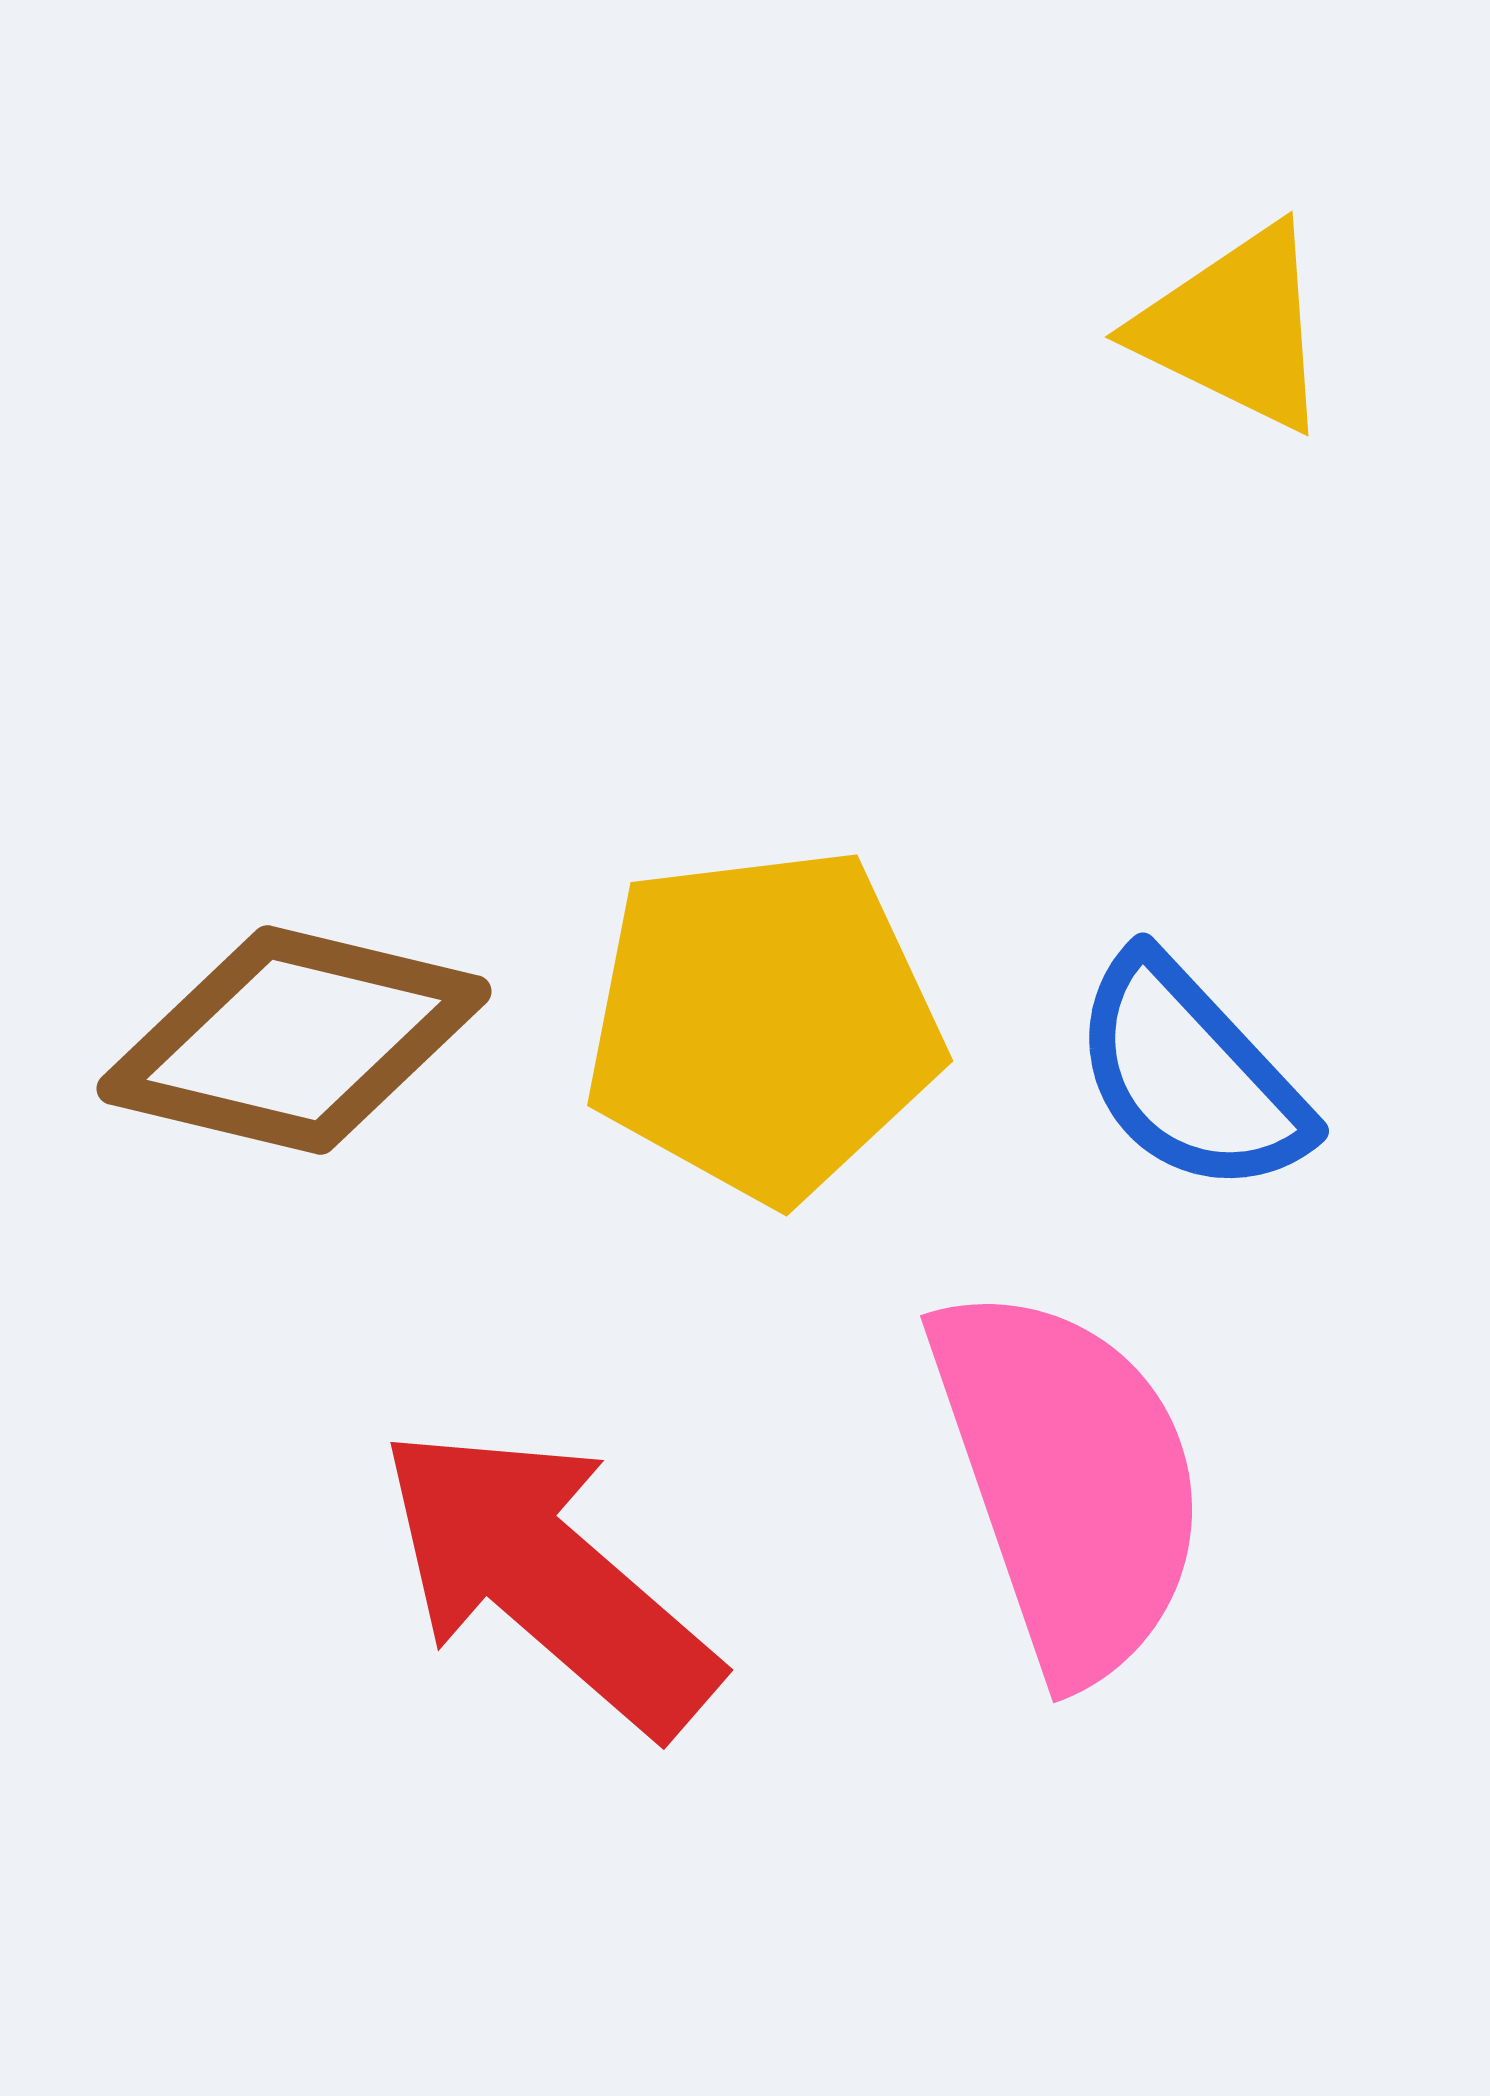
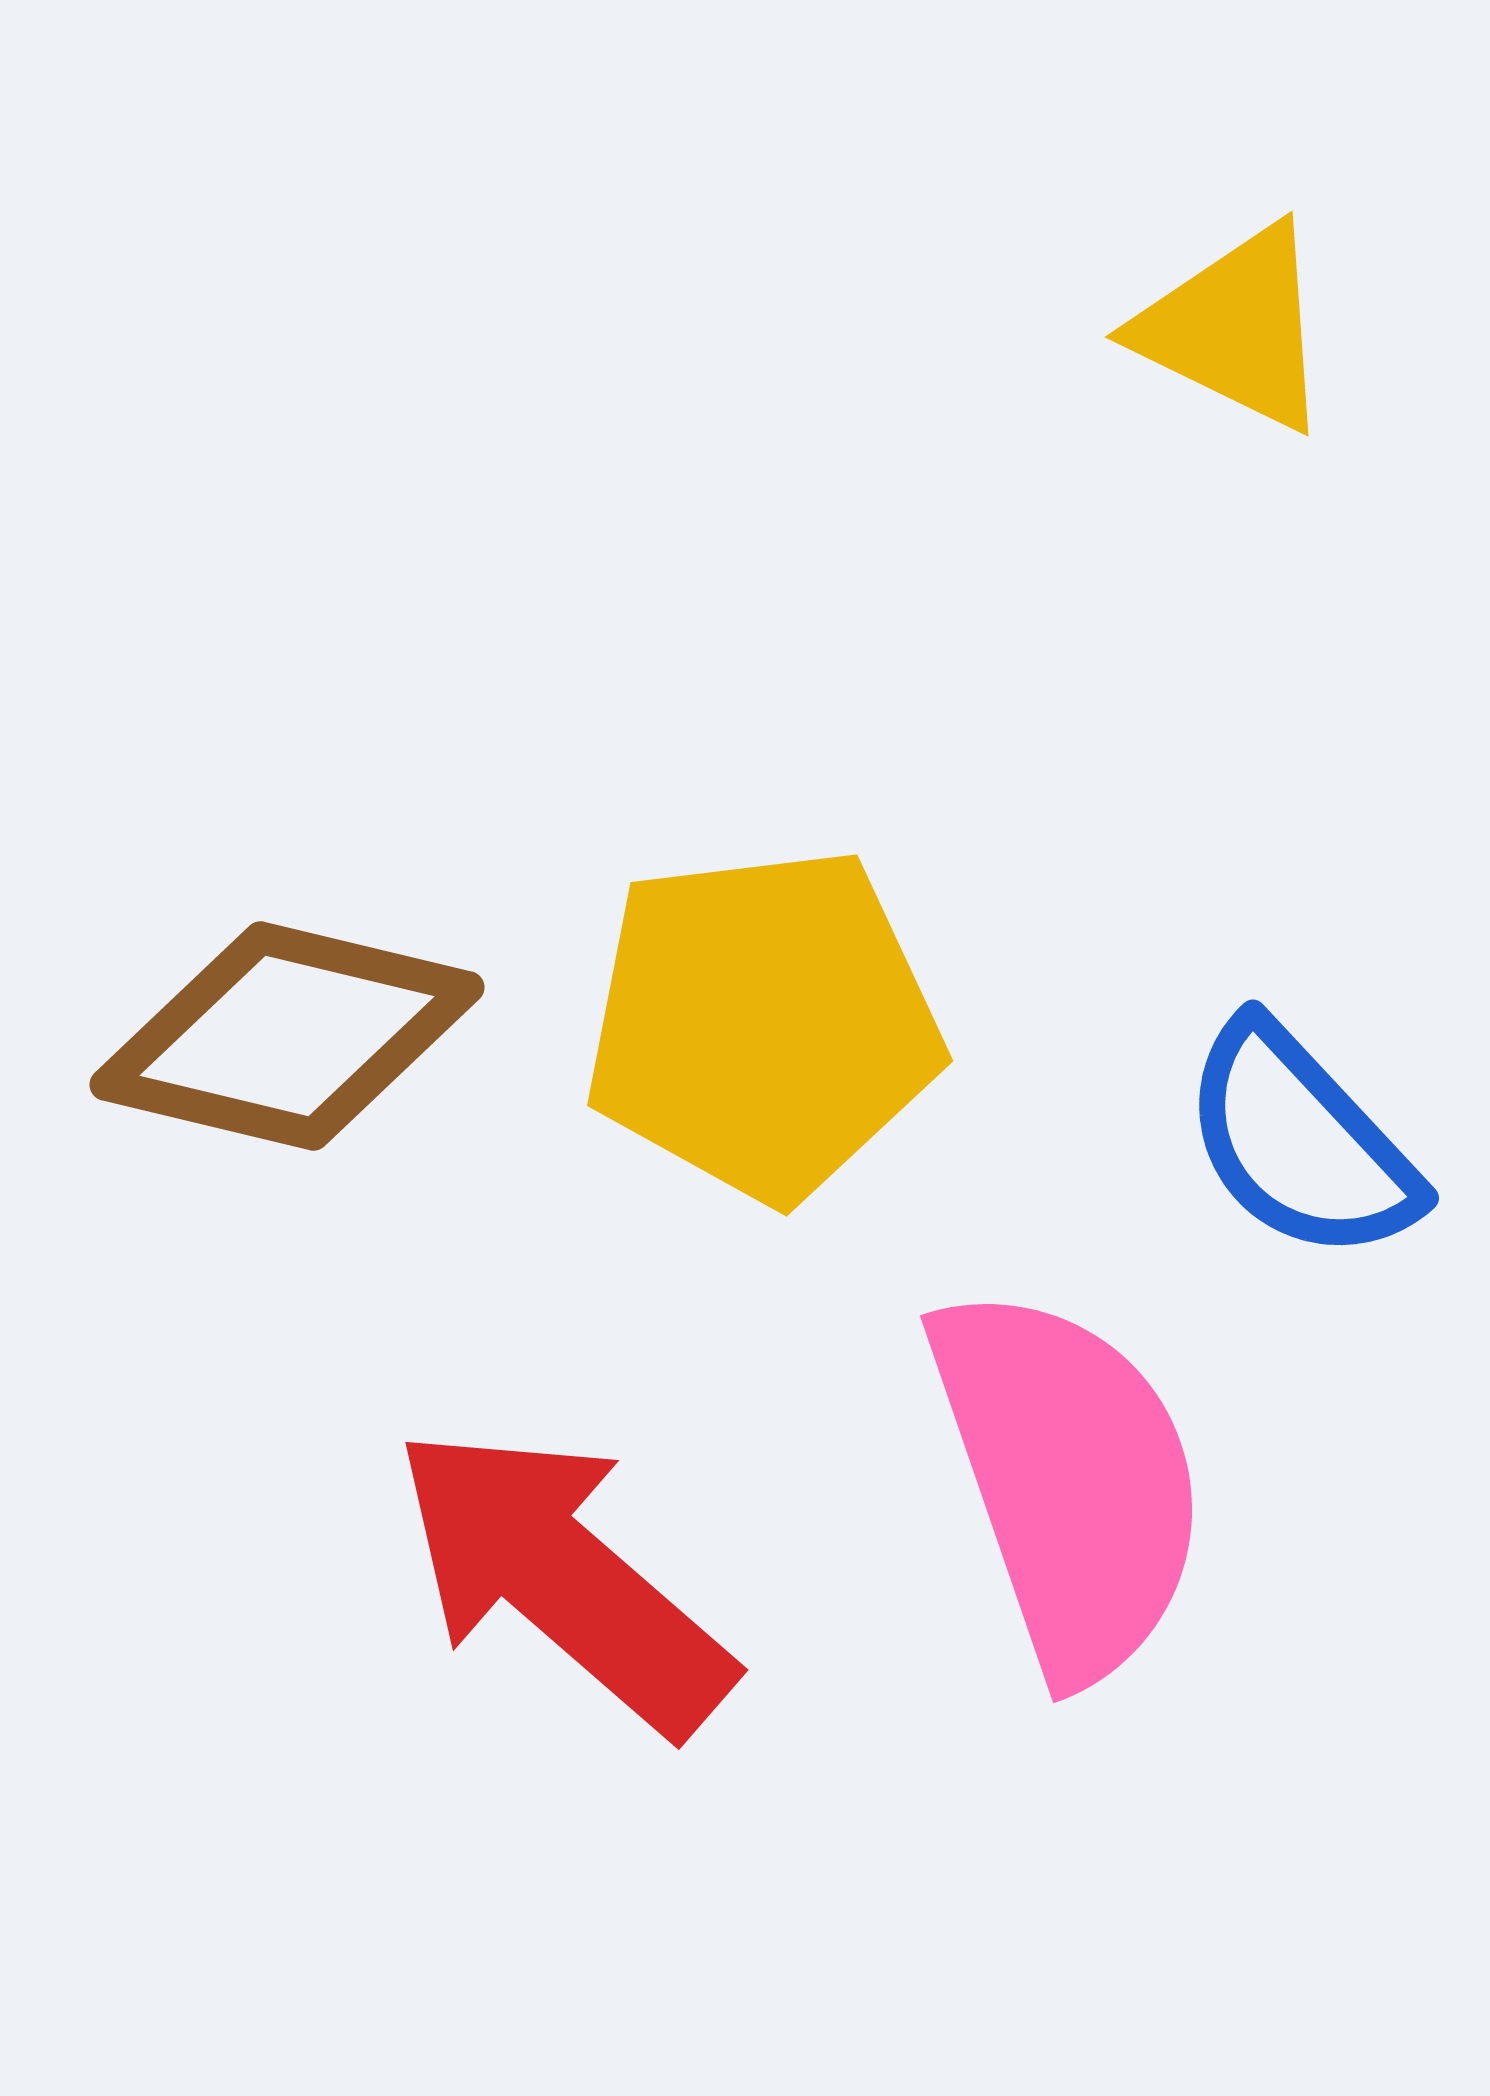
brown diamond: moved 7 px left, 4 px up
blue semicircle: moved 110 px right, 67 px down
red arrow: moved 15 px right
